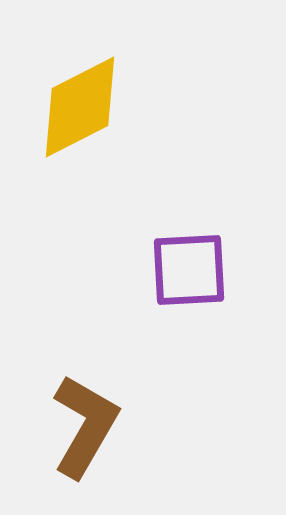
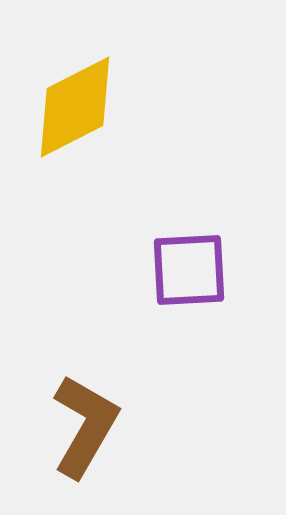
yellow diamond: moved 5 px left
